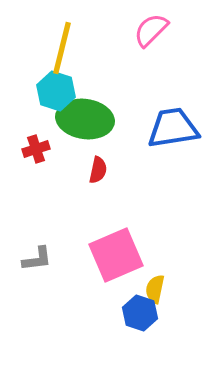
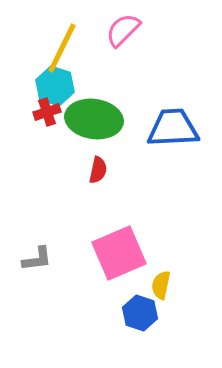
pink semicircle: moved 28 px left
yellow line: rotated 12 degrees clockwise
cyan hexagon: moved 1 px left, 5 px up
green ellipse: moved 9 px right
blue trapezoid: rotated 6 degrees clockwise
red cross: moved 11 px right, 37 px up
pink square: moved 3 px right, 2 px up
yellow semicircle: moved 6 px right, 4 px up
